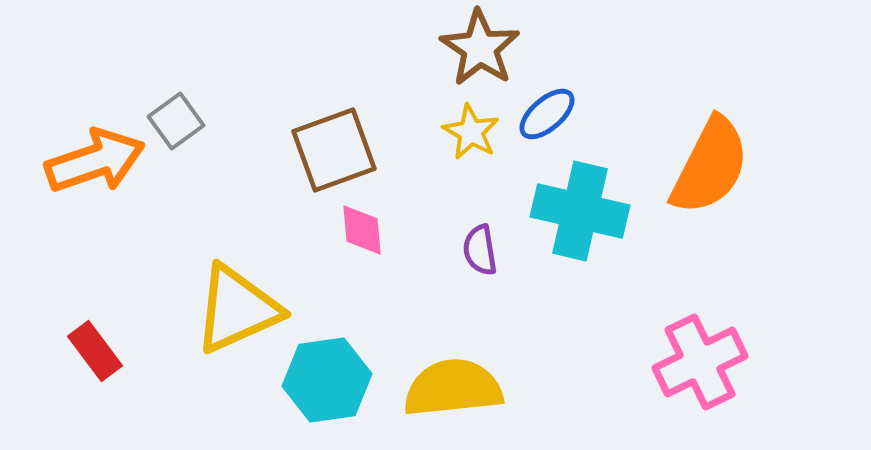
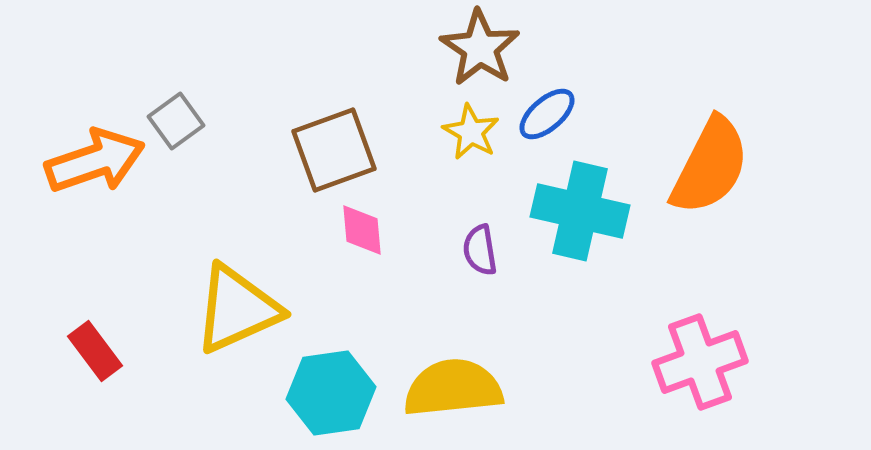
pink cross: rotated 6 degrees clockwise
cyan hexagon: moved 4 px right, 13 px down
